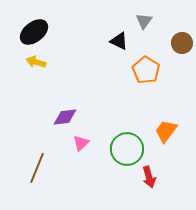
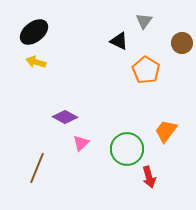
purple diamond: rotated 35 degrees clockwise
